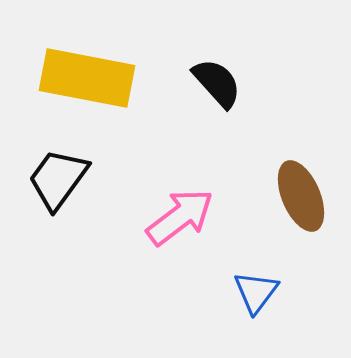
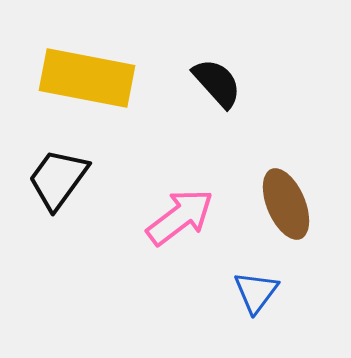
brown ellipse: moved 15 px left, 8 px down
